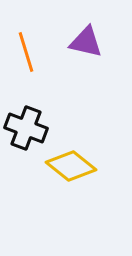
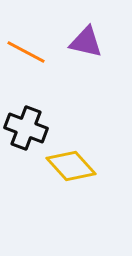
orange line: rotated 45 degrees counterclockwise
yellow diamond: rotated 9 degrees clockwise
